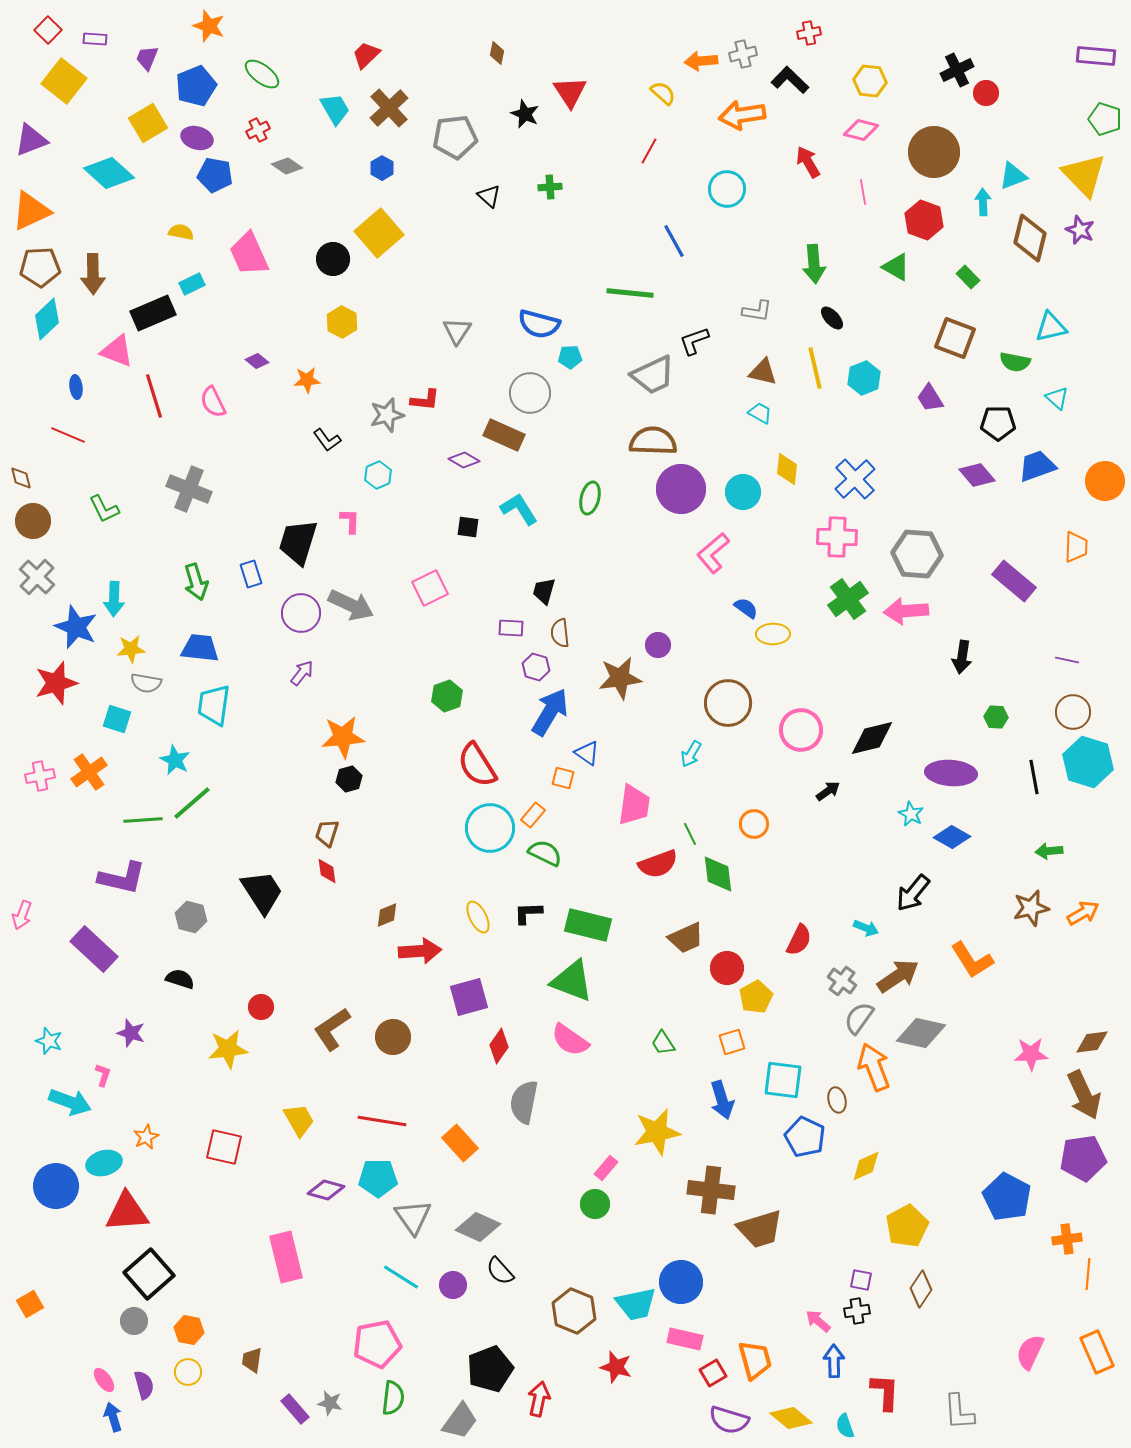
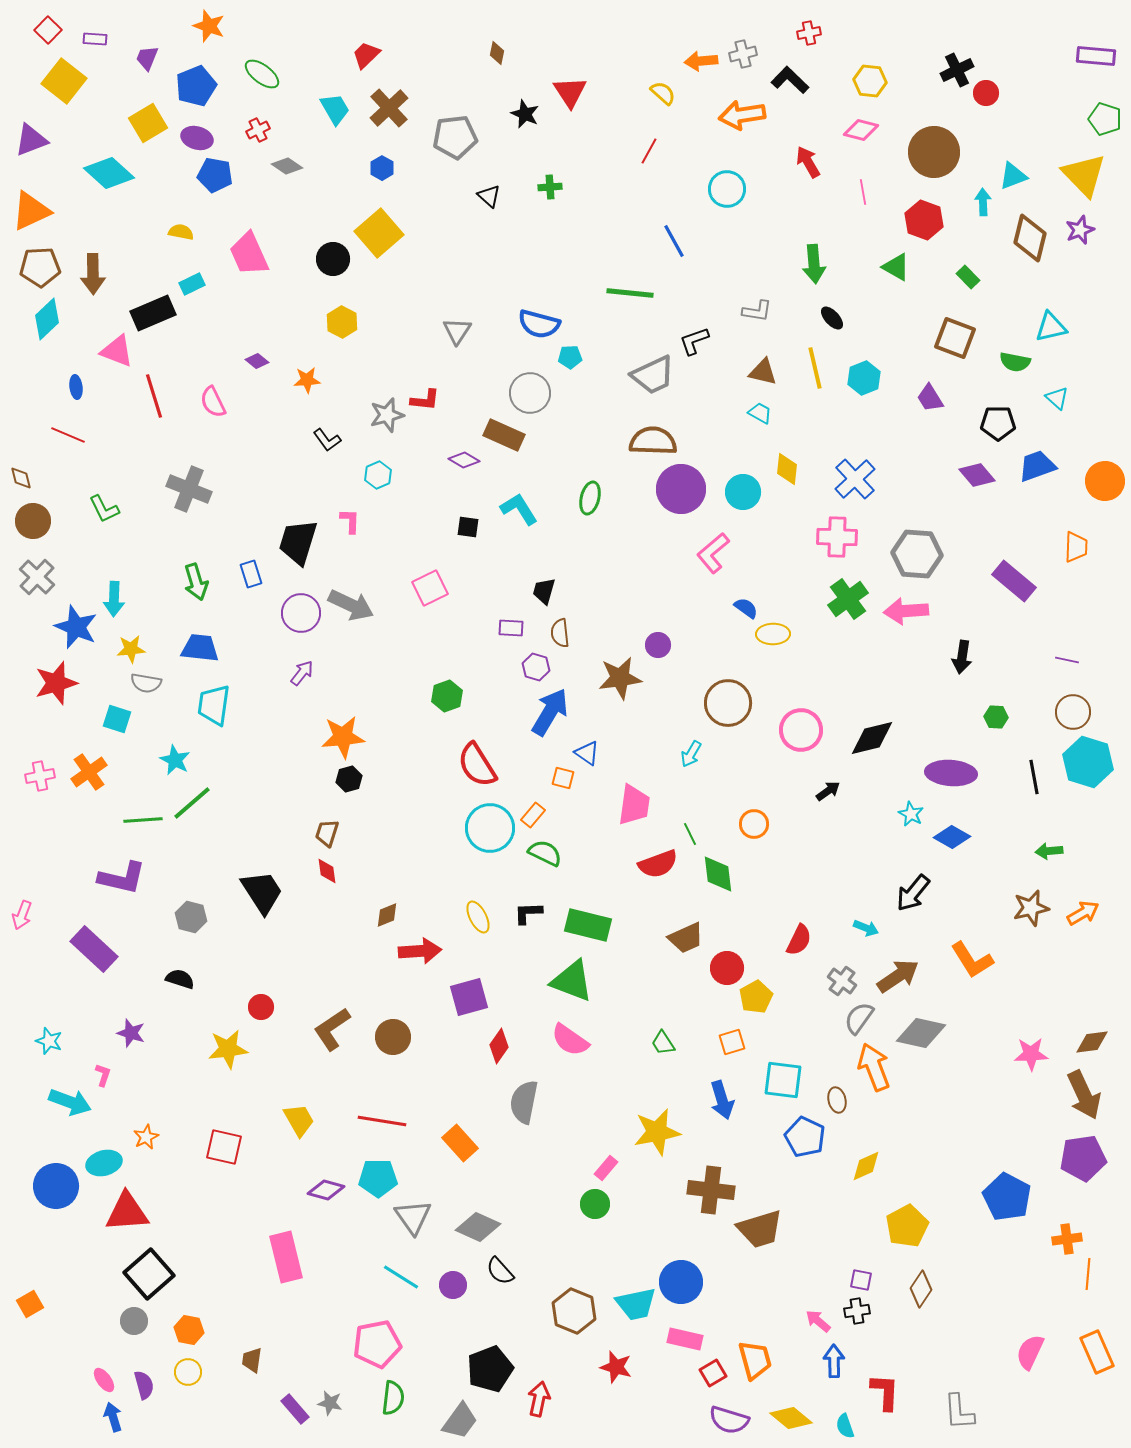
purple star at (1080, 230): rotated 28 degrees clockwise
